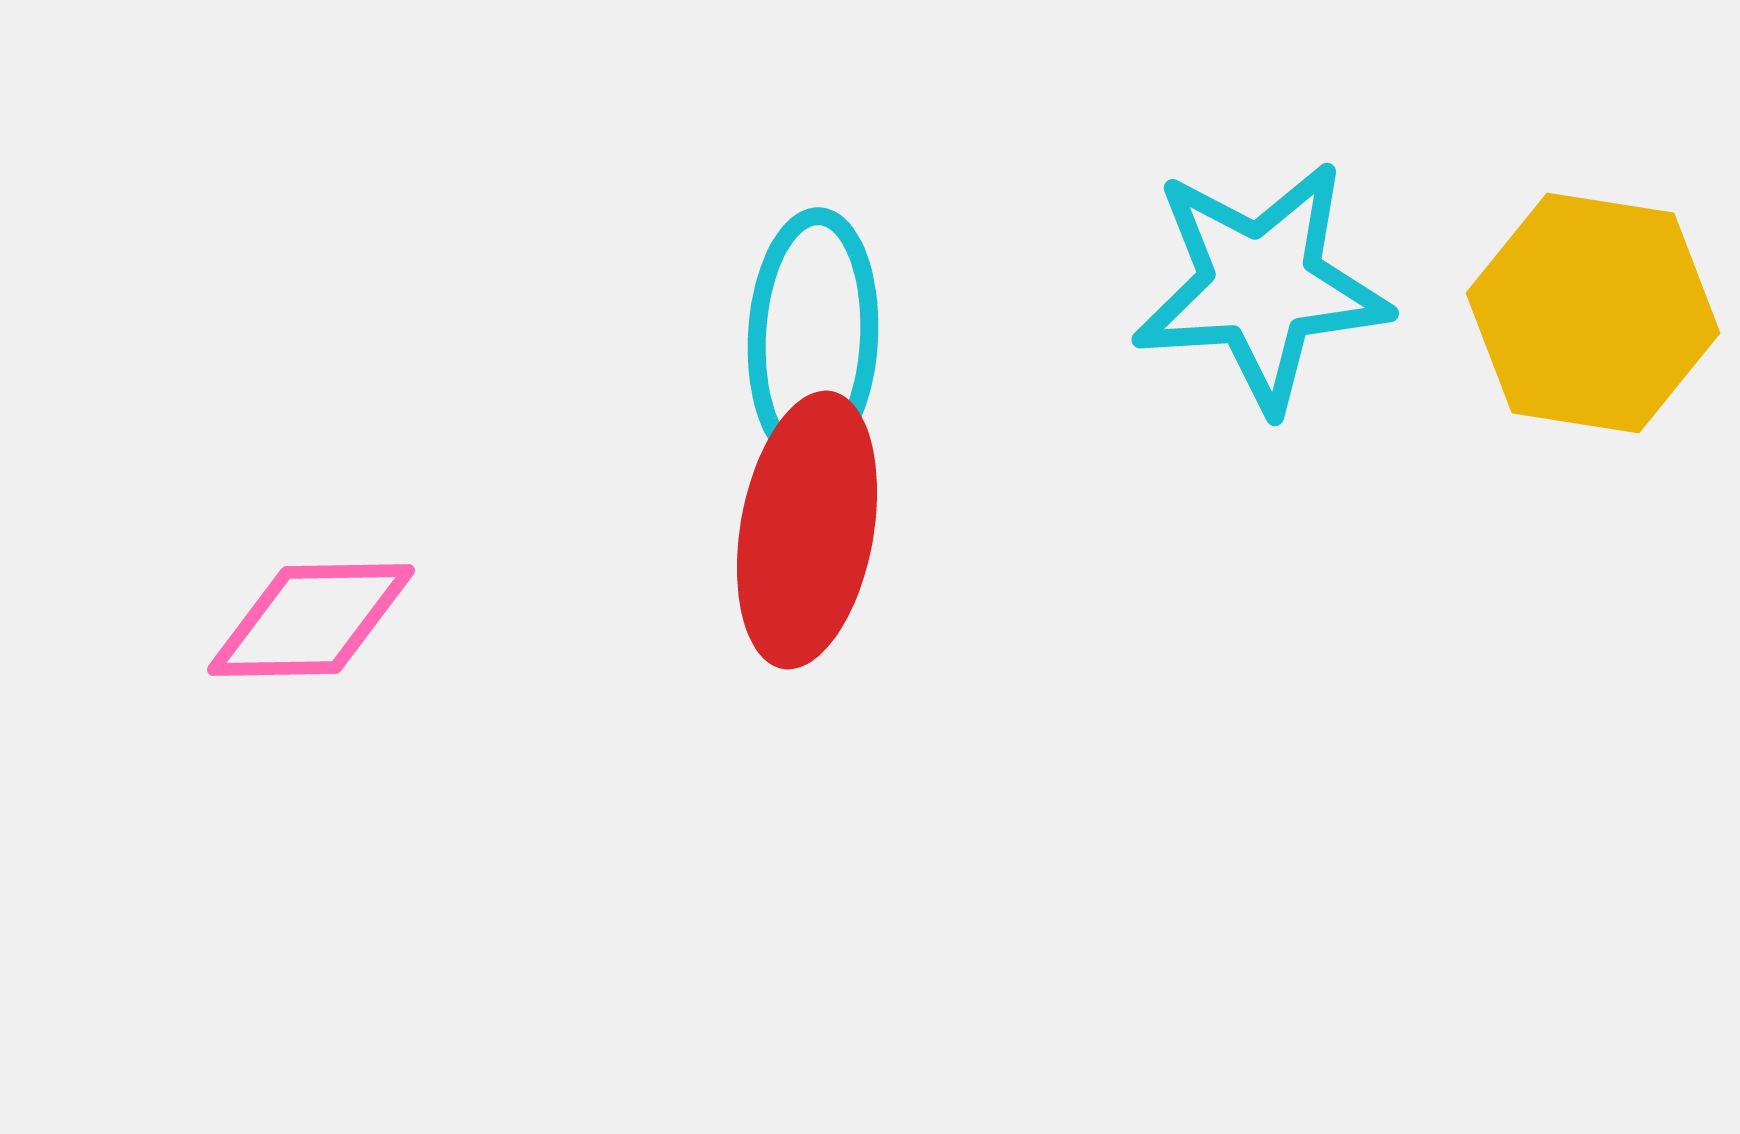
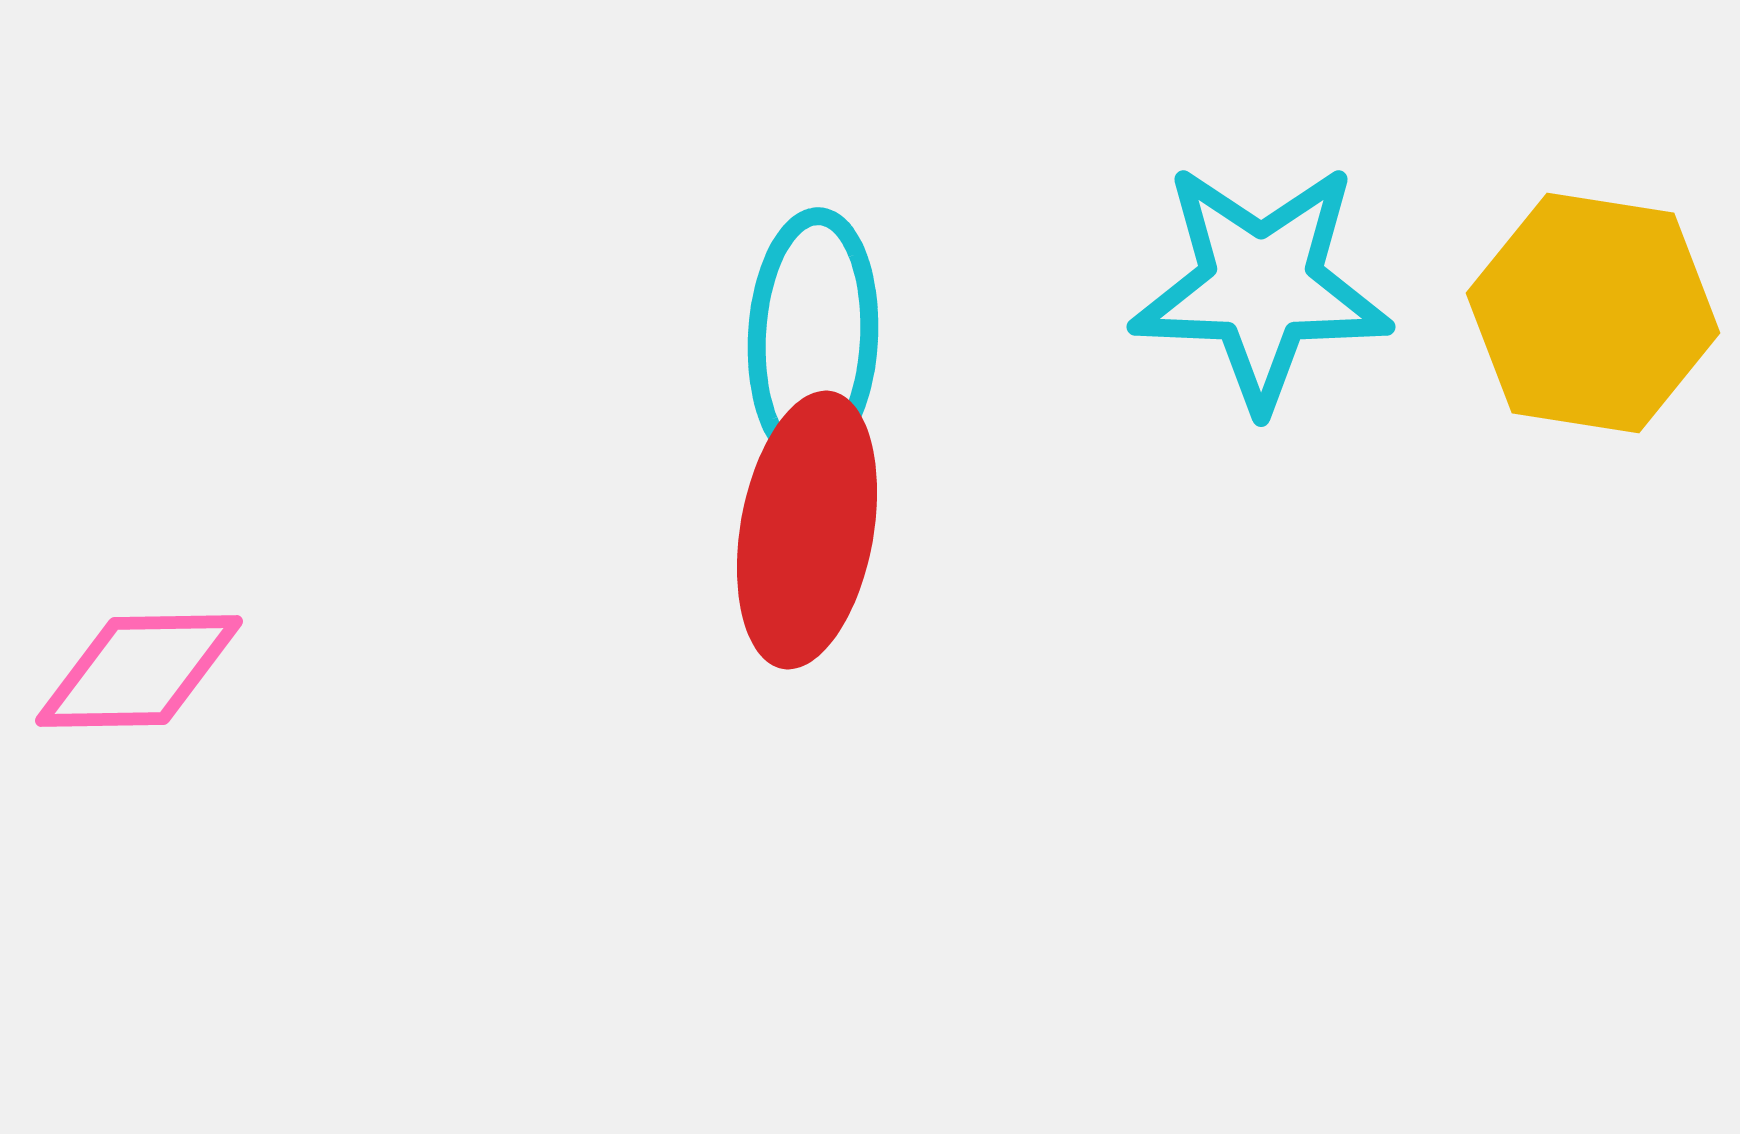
cyan star: rotated 6 degrees clockwise
pink diamond: moved 172 px left, 51 px down
